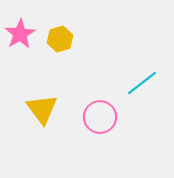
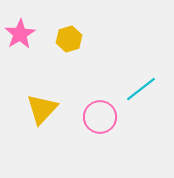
yellow hexagon: moved 9 px right
cyan line: moved 1 px left, 6 px down
yellow triangle: rotated 20 degrees clockwise
